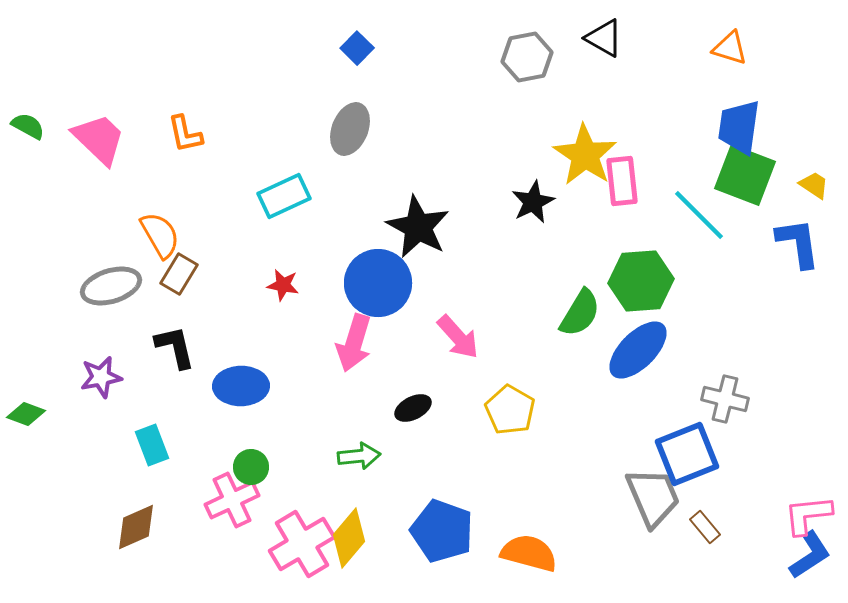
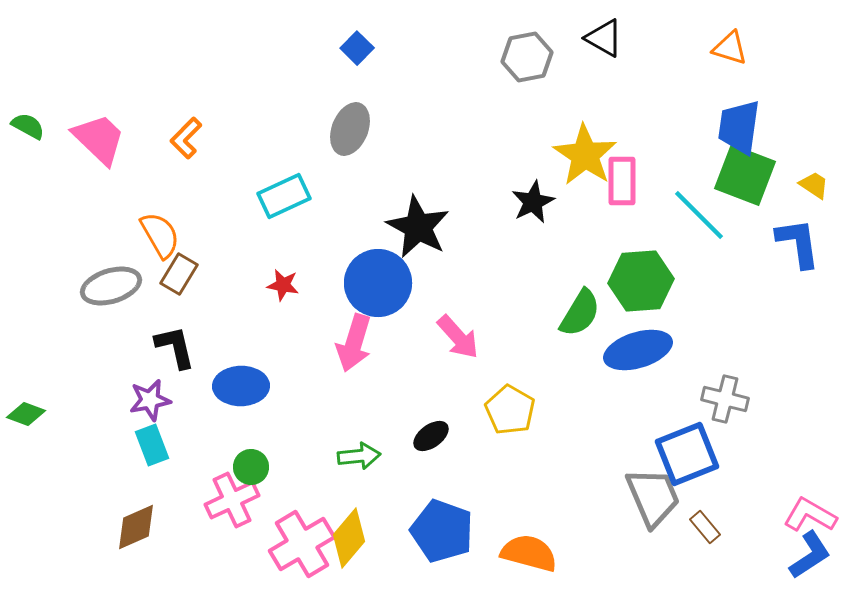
orange L-shape at (185, 134): moved 1 px right, 4 px down; rotated 57 degrees clockwise
pink rectangle at (622, 181): rotated 6 degrees clockwise
blue ellipse at (638, 350): rotated 28 degrees clockwise
purple star at (101, 377): moved 49 px right, 23 px down
black ellipse at (413, 408): moved 18 px right, 28 px down; rotated 9 degrees counterclockwise
pink L-shape at (808, 515): moved 2 px right; rotated 36 degrees clockwise
